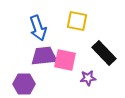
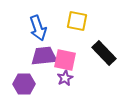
purple star: moved 23 px left; rotated 21 degrees counterclockwise
